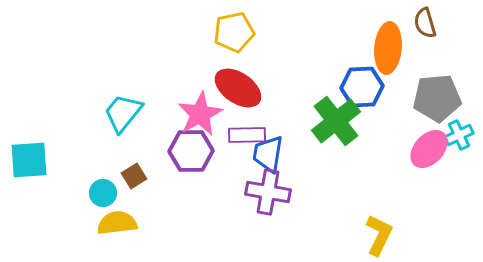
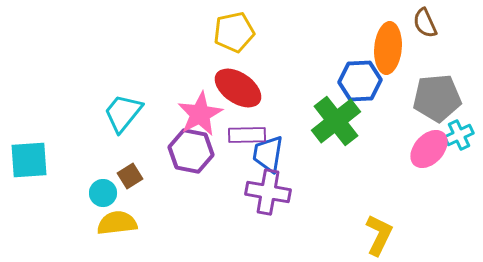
brown semicircle: rotated 8 degrees counterclockwise
blue hexagon: moved 2 px left, 6 px up
purple hexagon: rotated 12 degrees clockwise
brown square: moved 4 px left
